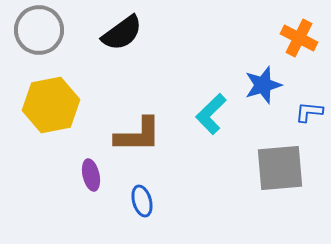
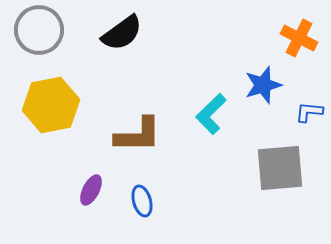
purple ellipse: moved 15 px down; rotated 40 degrees clockwise
